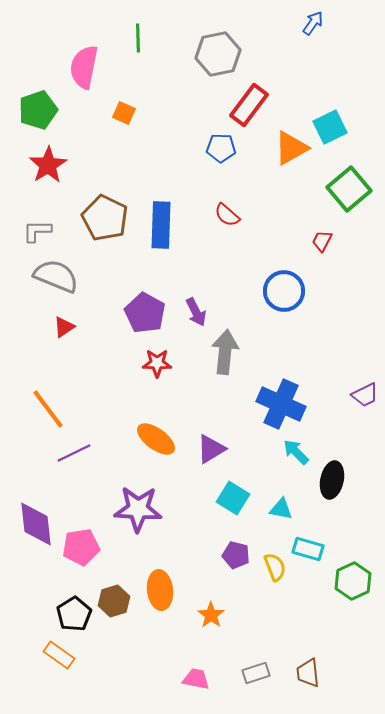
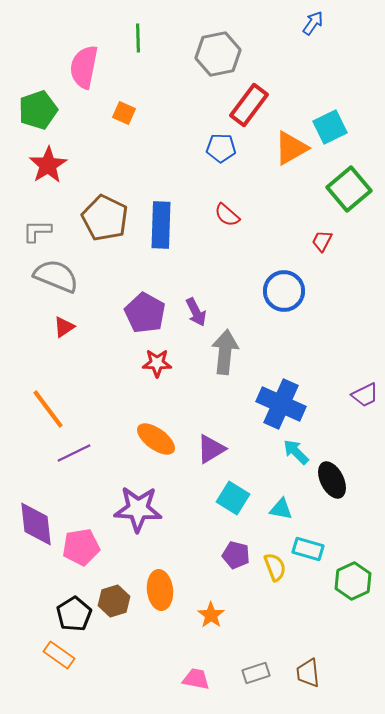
black ellipse at (332, 480): rotated 39 degrees counterclockwise
